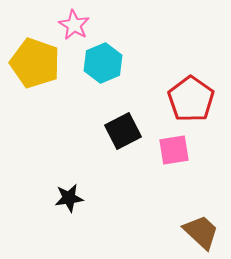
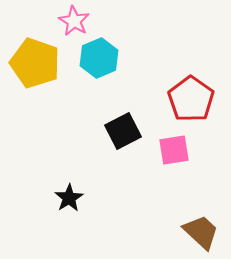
pink star: moved 4 px up
cyan hexagon: moved 4 px left, 5 px up
black star: rotated 24 degrees counterclockwise
